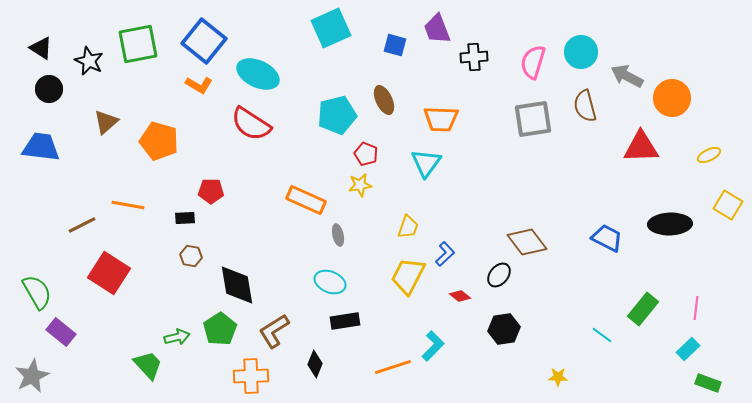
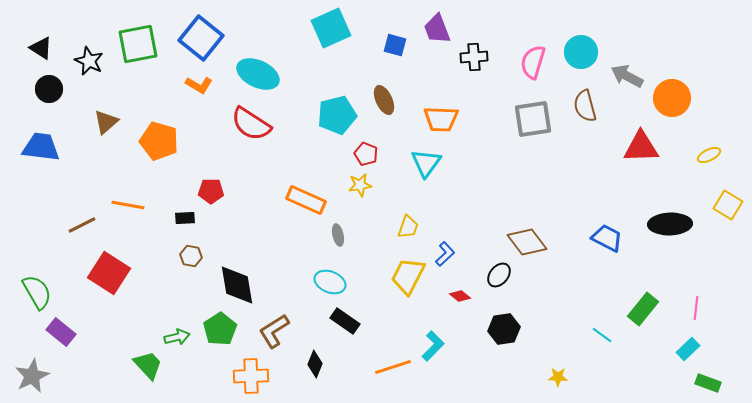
blue square at (204, 41): moved 3 px left, 3 px up
black rectangle at (345, 321): rotated 44 degrees clockwise
